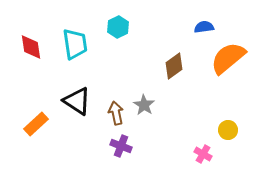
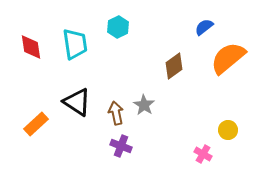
blue semicircle: rotated 30 degrees counterclockwise
black triangle: moved 1 px down
